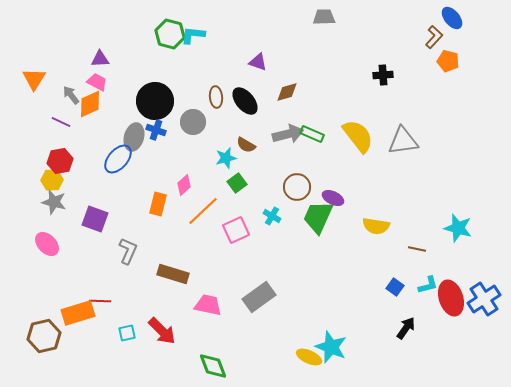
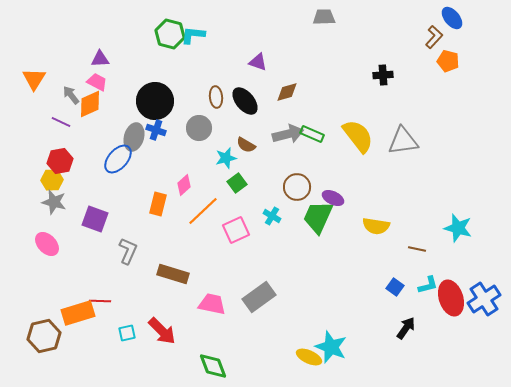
gray circle at (193, 122): moved 6 px right, 6 px down
pink trapezoid at (208, 305): moved 4 px right, 1 px up
